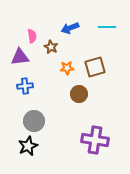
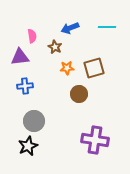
brown star: moved 4 px right
brown square: moved 1 px left, 1 px down
